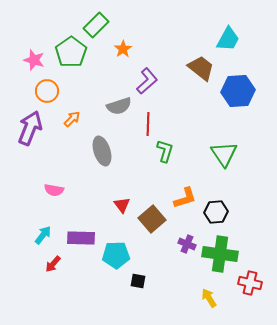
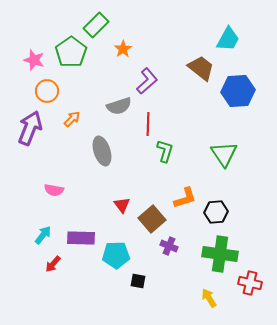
purple cross: moved 18 px left, 2 px down
